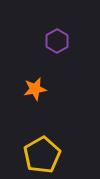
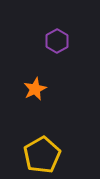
orange star: rotated 15 degrees counterclockwise
